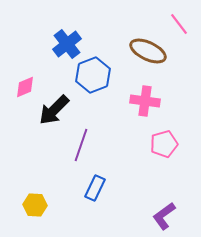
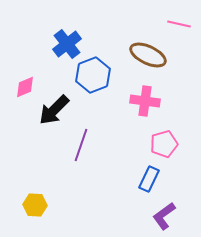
pink line: rotated 40 degrees counterclockwise
brown ellipse: moved 4 px down
blue rectangle: moved 54 px right, 9 px up
